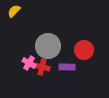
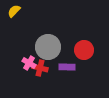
gray circle: moved 1 px down
red cross: moved 2 px left, 1 px down
